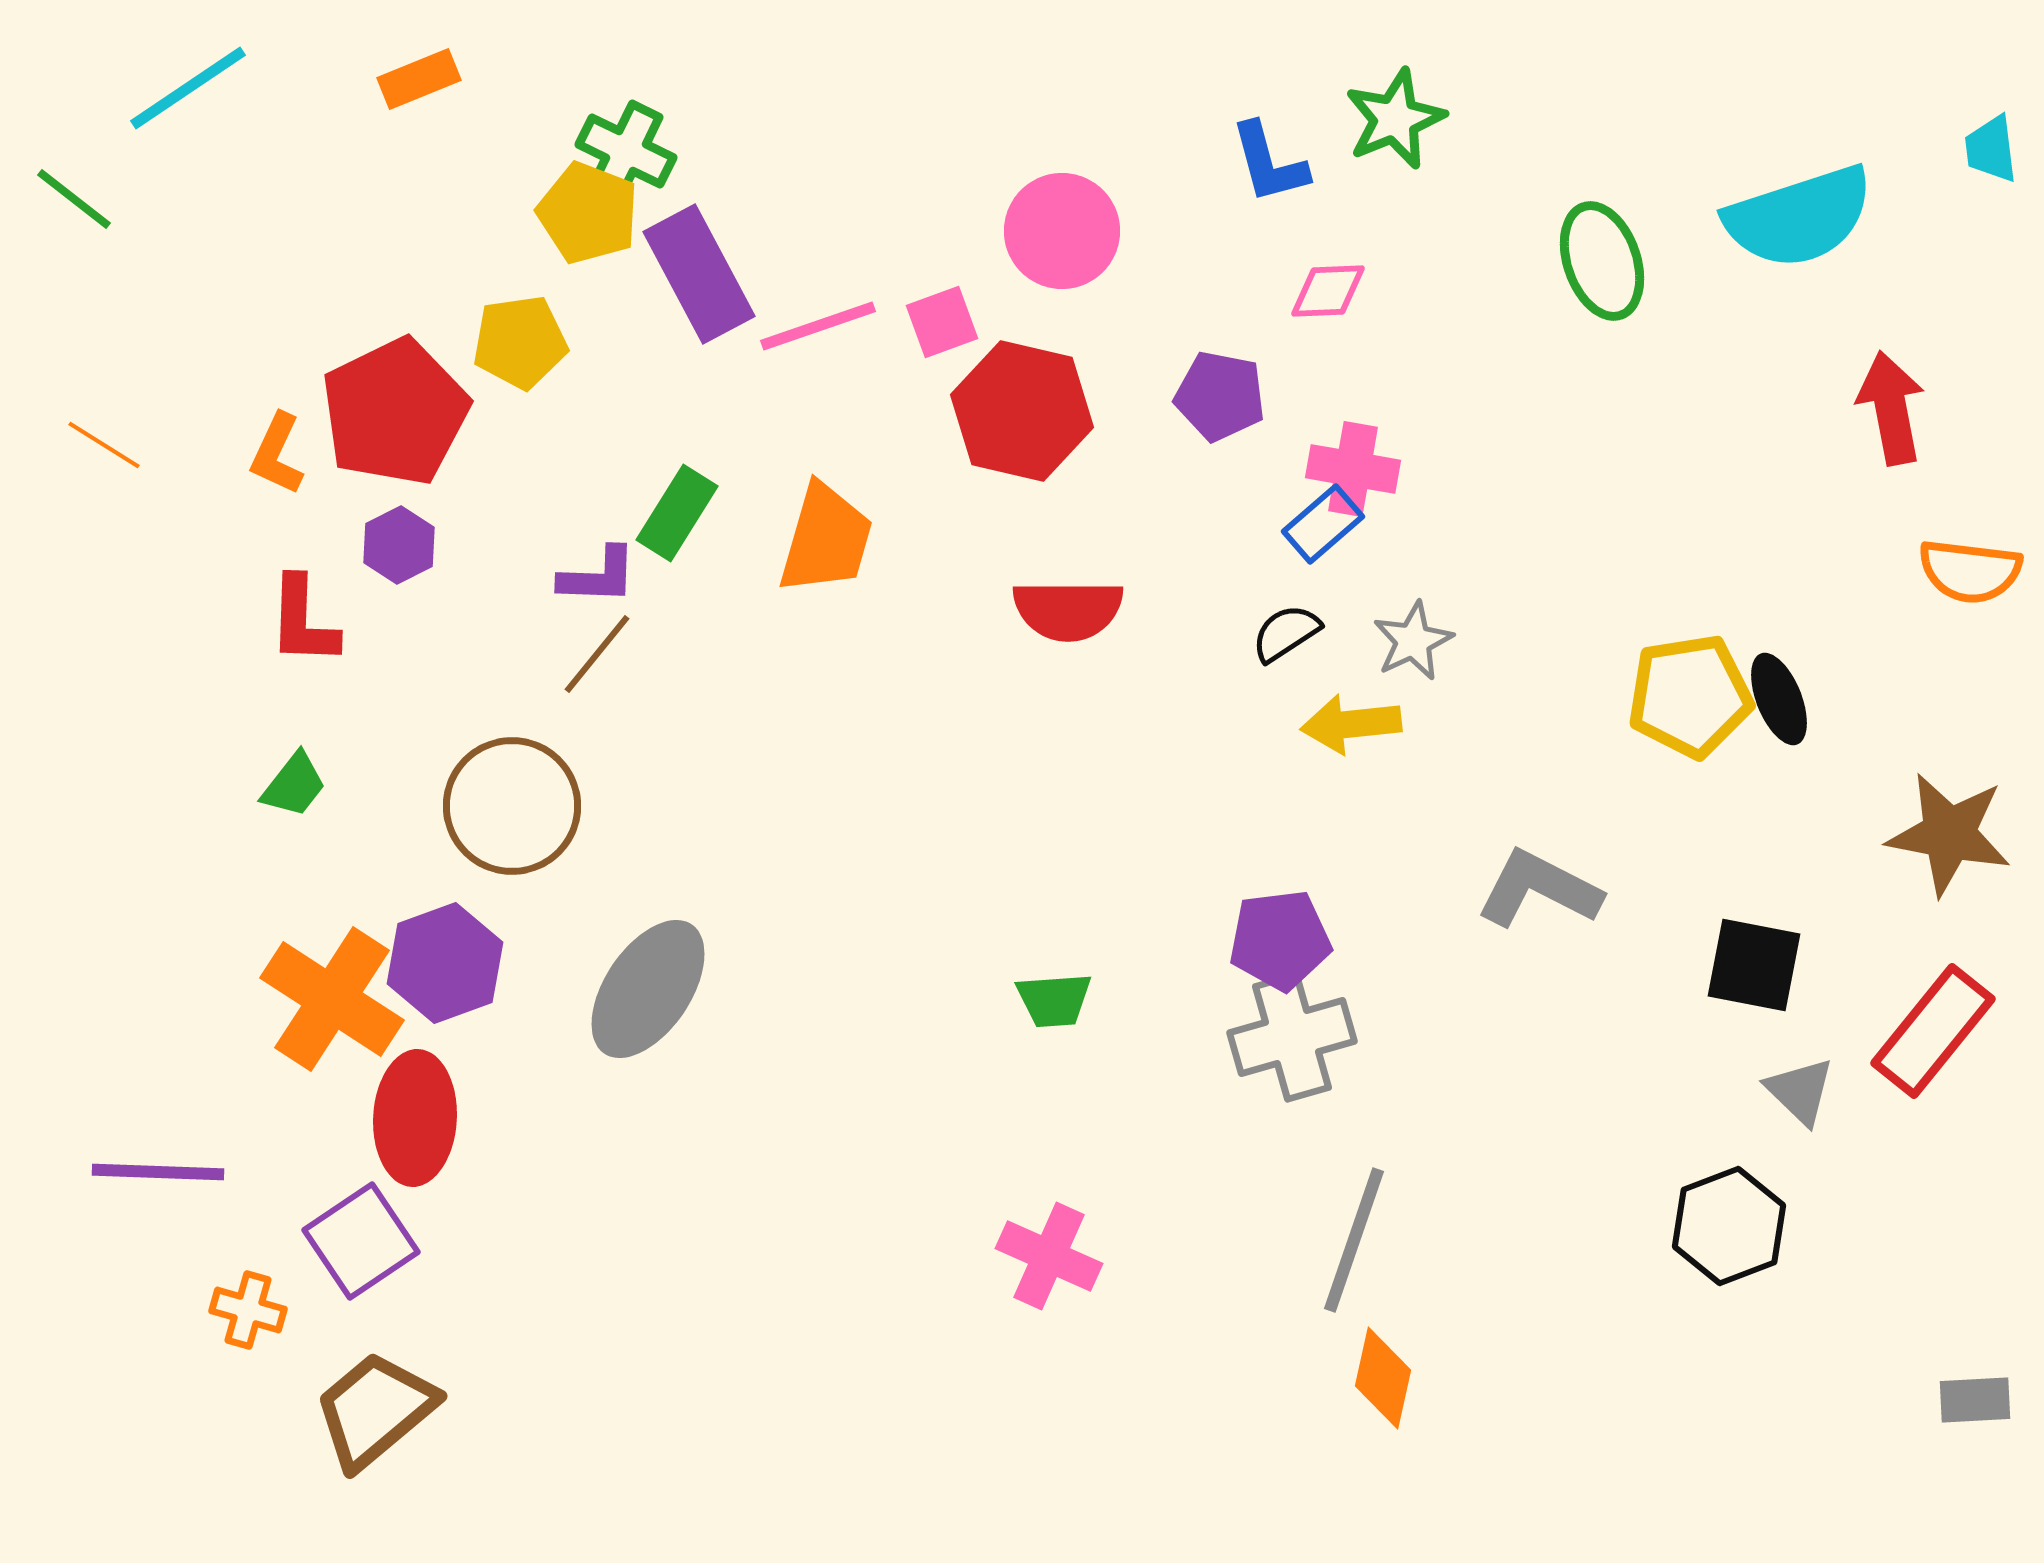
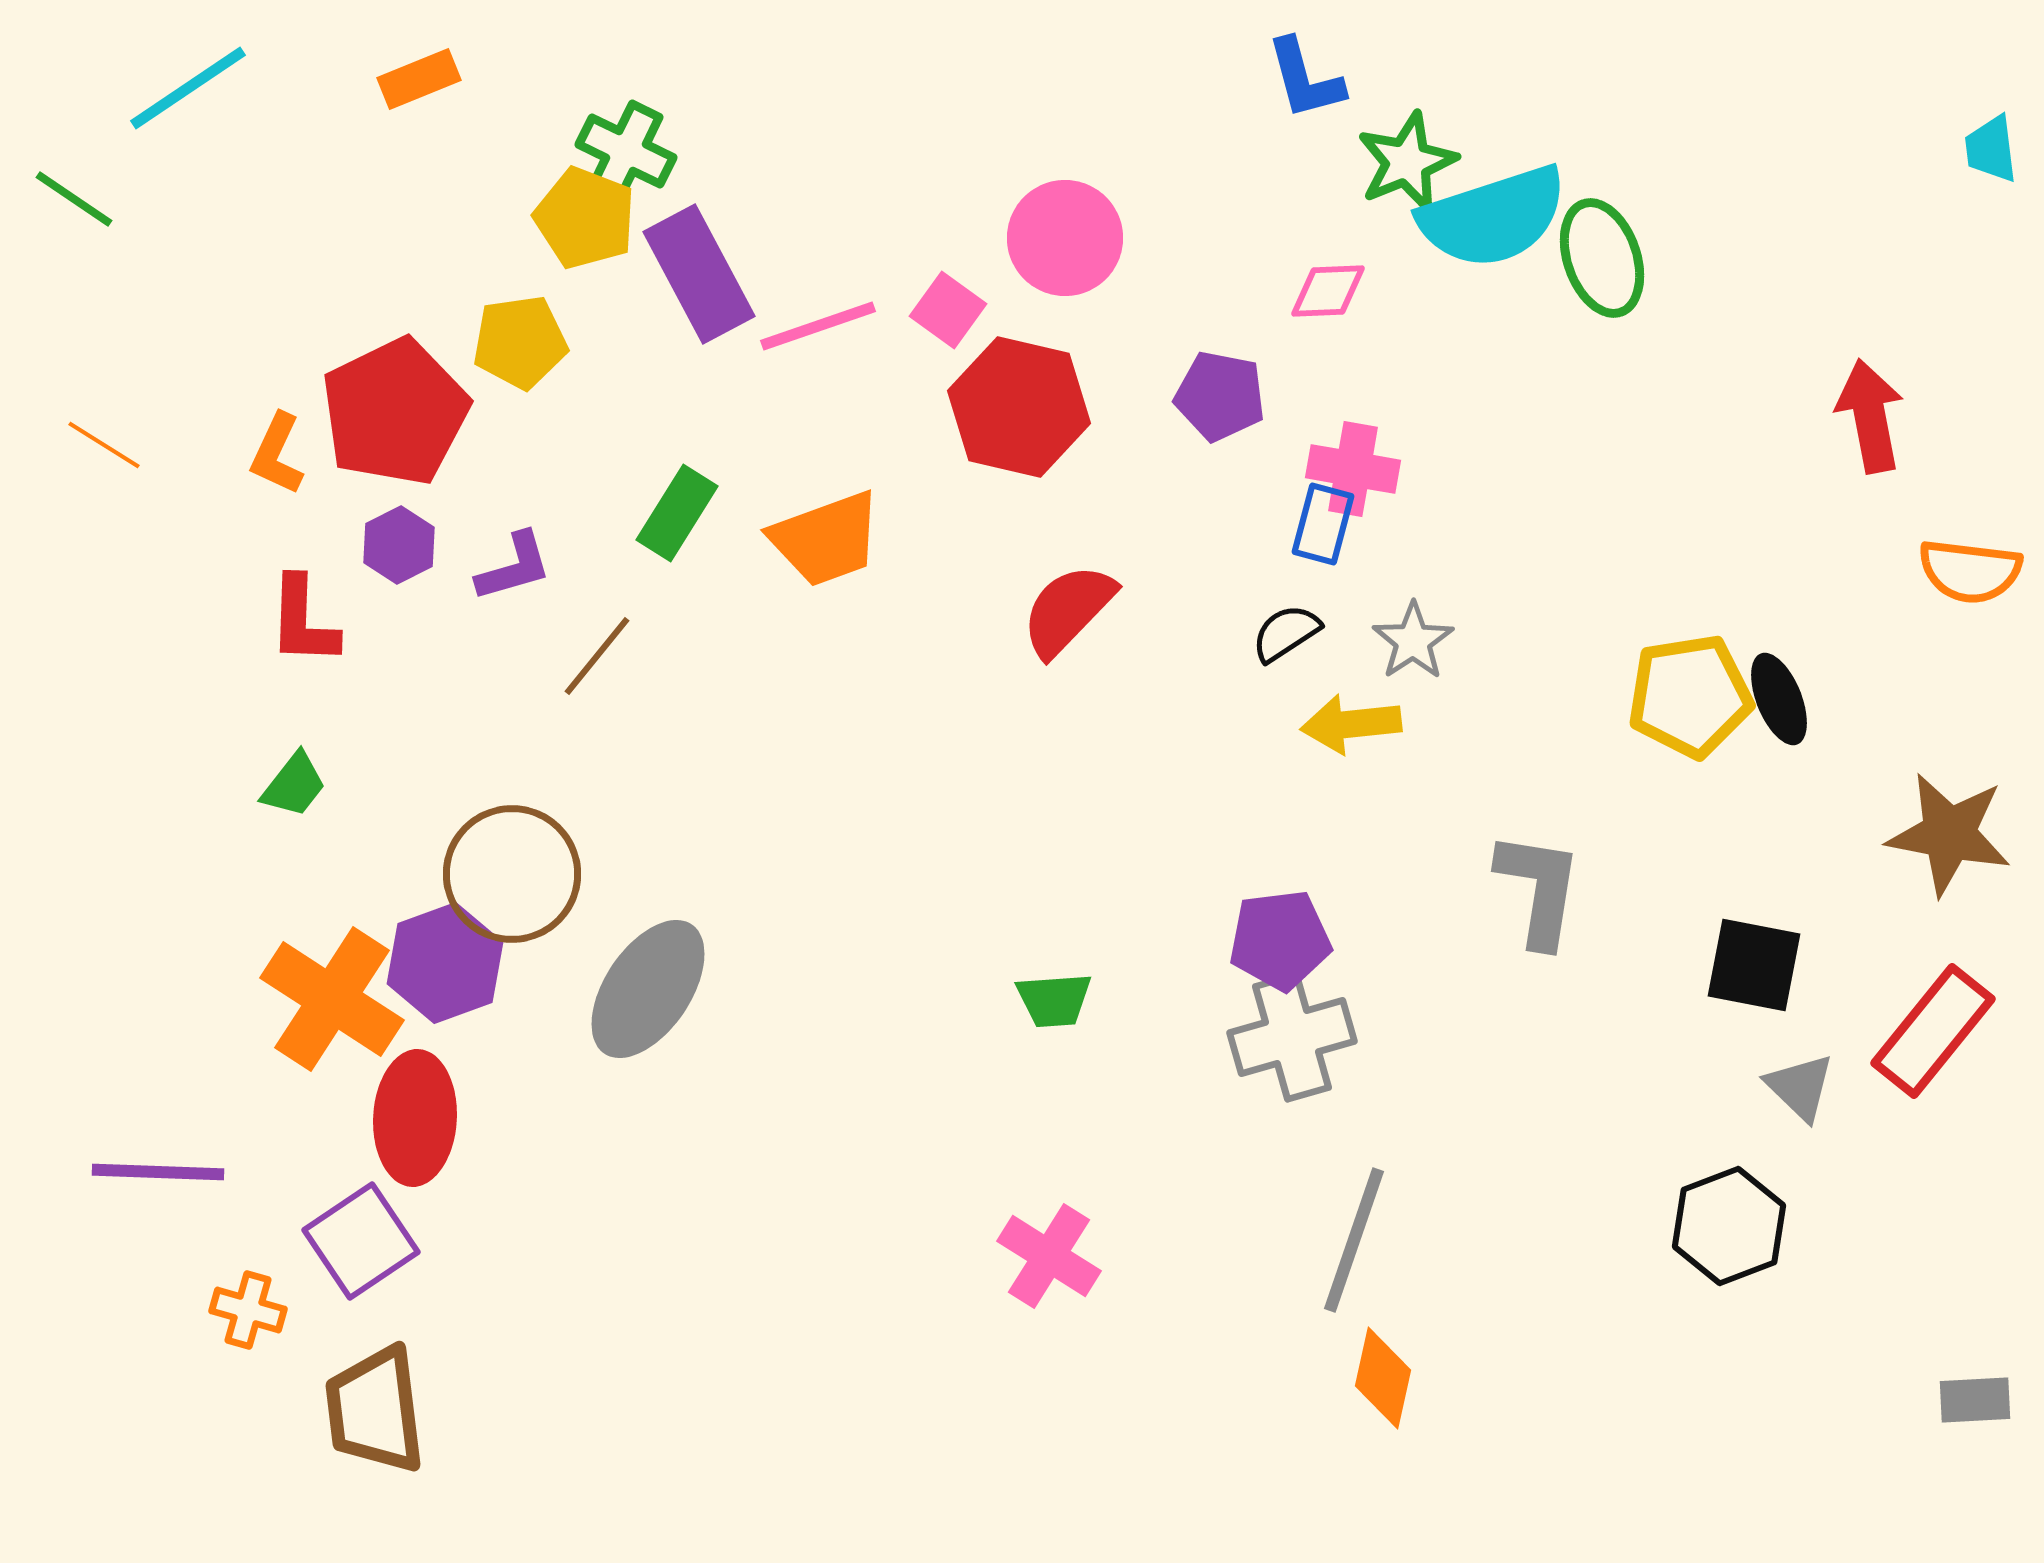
green star at (1395, 119): moved 12 px right, 43 px down
blue L-shape at (1269, 163): moved 36 px right, 84 px up
green line at (74, 199): rotated 4 degrees counterclockwise
yellow pentagon at (588, 213): moved 3 px left, 5 px down
cyan semicircle at (1799, 217): moved 306 px left
pink circle at (1062, 231): moved 3 px right, 7 px down
green ellipse at (1602, 261): moved 3 px up
pink square at (942, 322): moved 6 px right, 12 px up; rotated 34 degrees counterclockwise
red arrow at (1891, 408): moved 21 px left, 8 px down
red hexagon at (1022, 411): moved 3 px left, 4 px up
blue rectangle at (1323, 524): rotated 34 degrees counterclockwise
orange trapezoid at (826, 539): rotated 54 degrees clockwise
purple L-shape at (598, 576): moved 84 px left, 9 px up; rotated 18 degrees counterclockwise
red semicircle at (1068, 610): rotated 134 degrees clockwise
gray star at (1413, 641): rotated 8 degrees counterclockwise
brown line at (597, 654): moved 2 px down
brown circle at (512, 806): moved 68 px down
gray L-shape at (1539, 889): rotated 72 degrees clockwise
gray triangle at (1800, 1091): moved 4 px up
pink cross at (1049, 1256): rotated 8 degrees clockwise
brown trapezoid at (375, 1410): rotated 57 degrees counterclockwise
